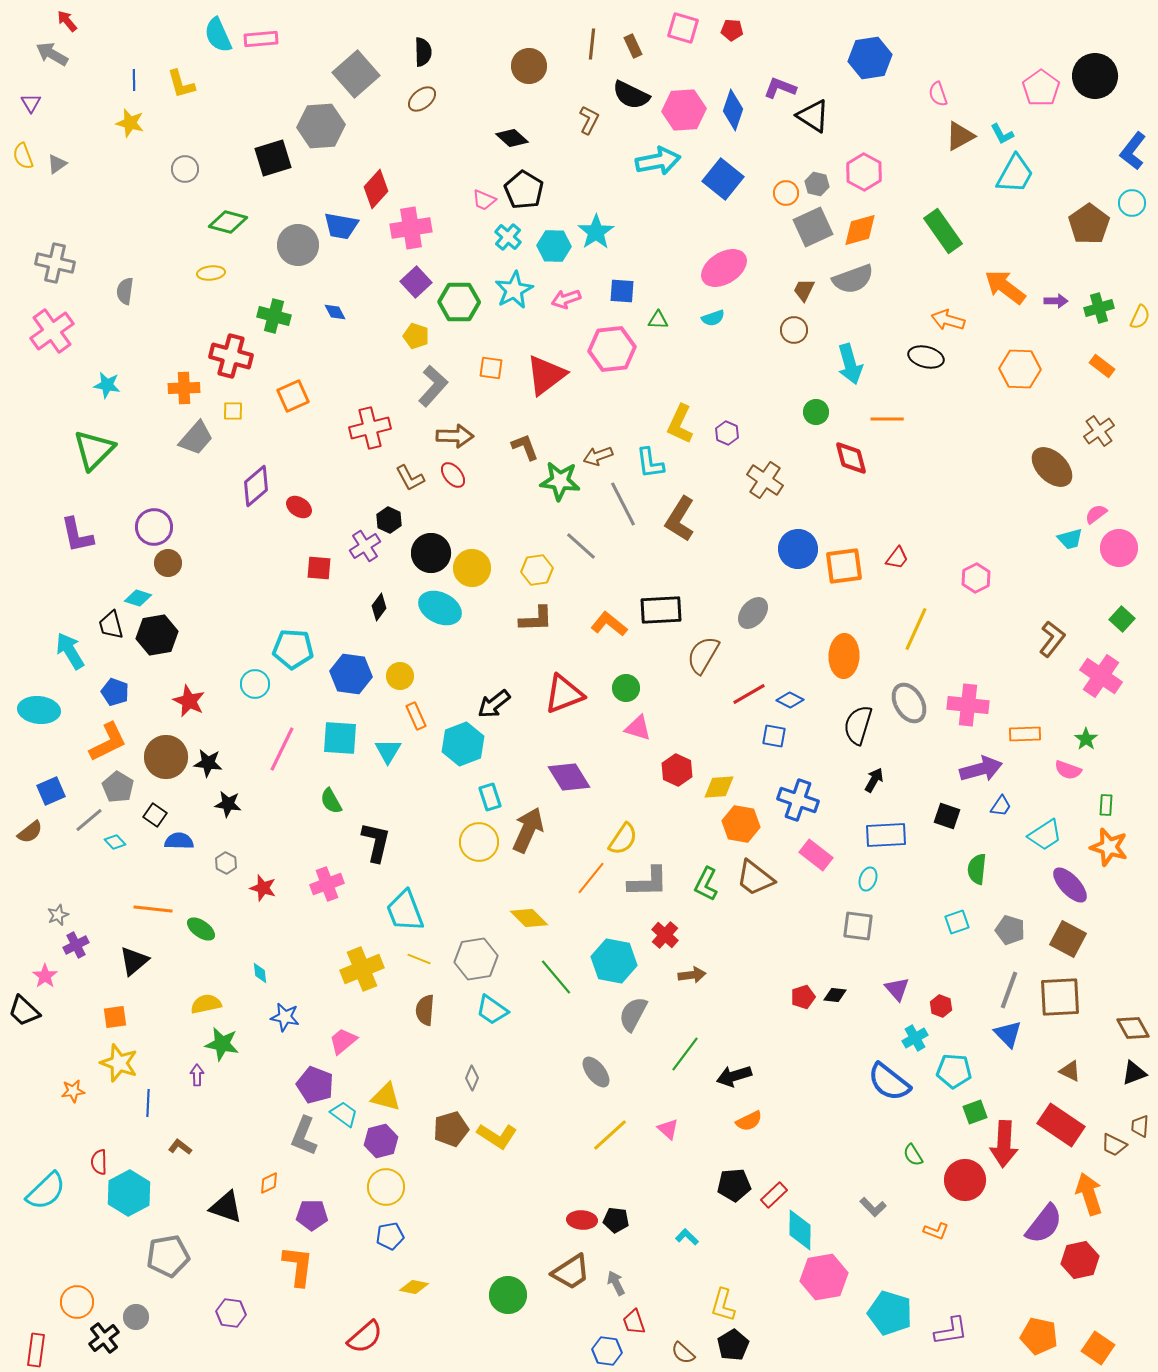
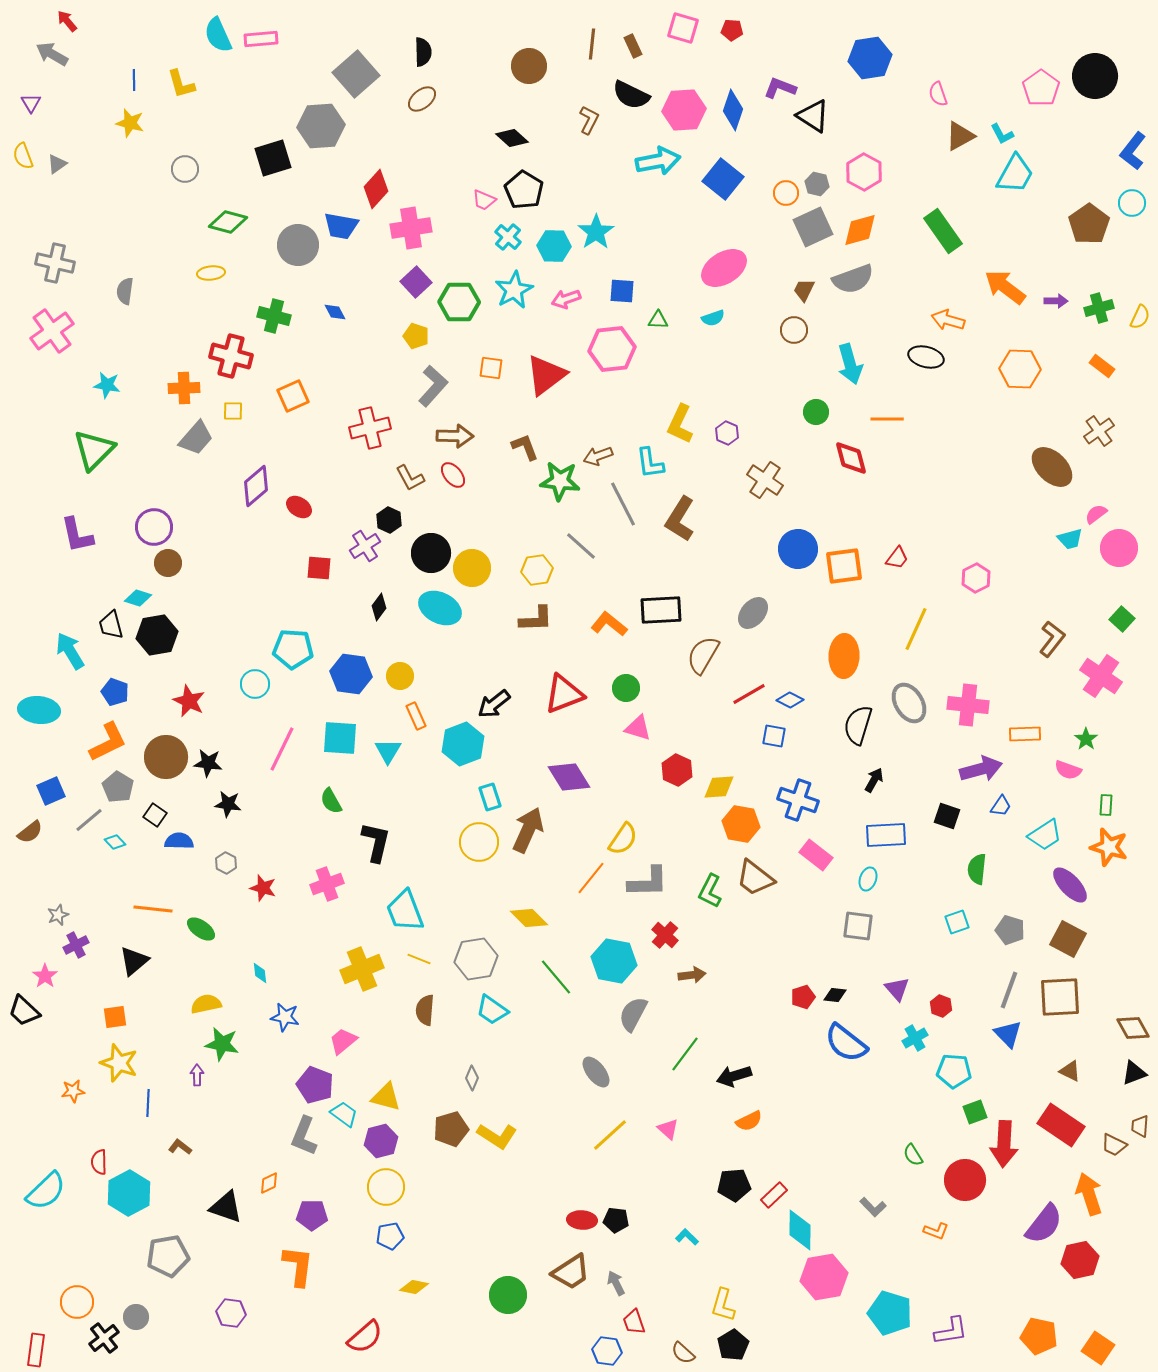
green L-shape at (706, 884): moved 4 px right, 7 px down
blue semicircle at (889, 1082): moved 43 px left, 39 px up
